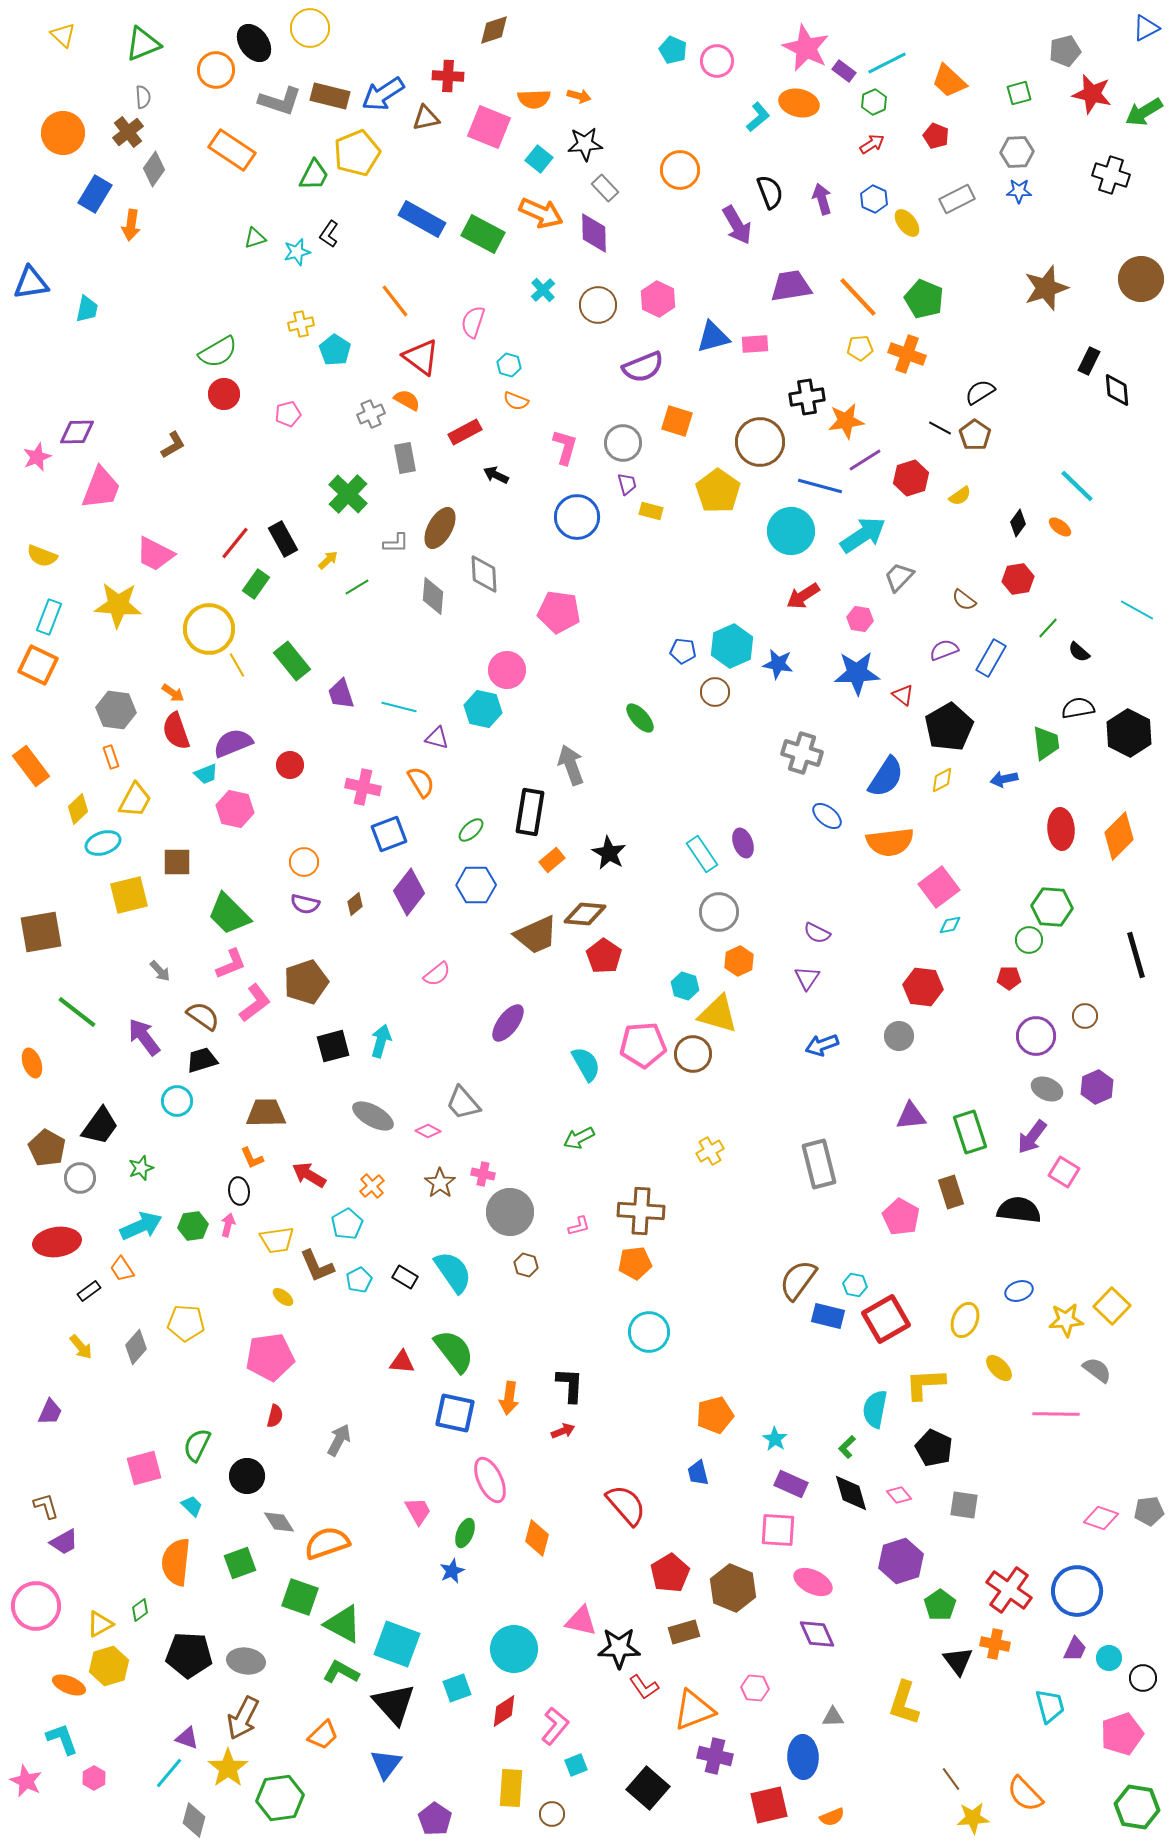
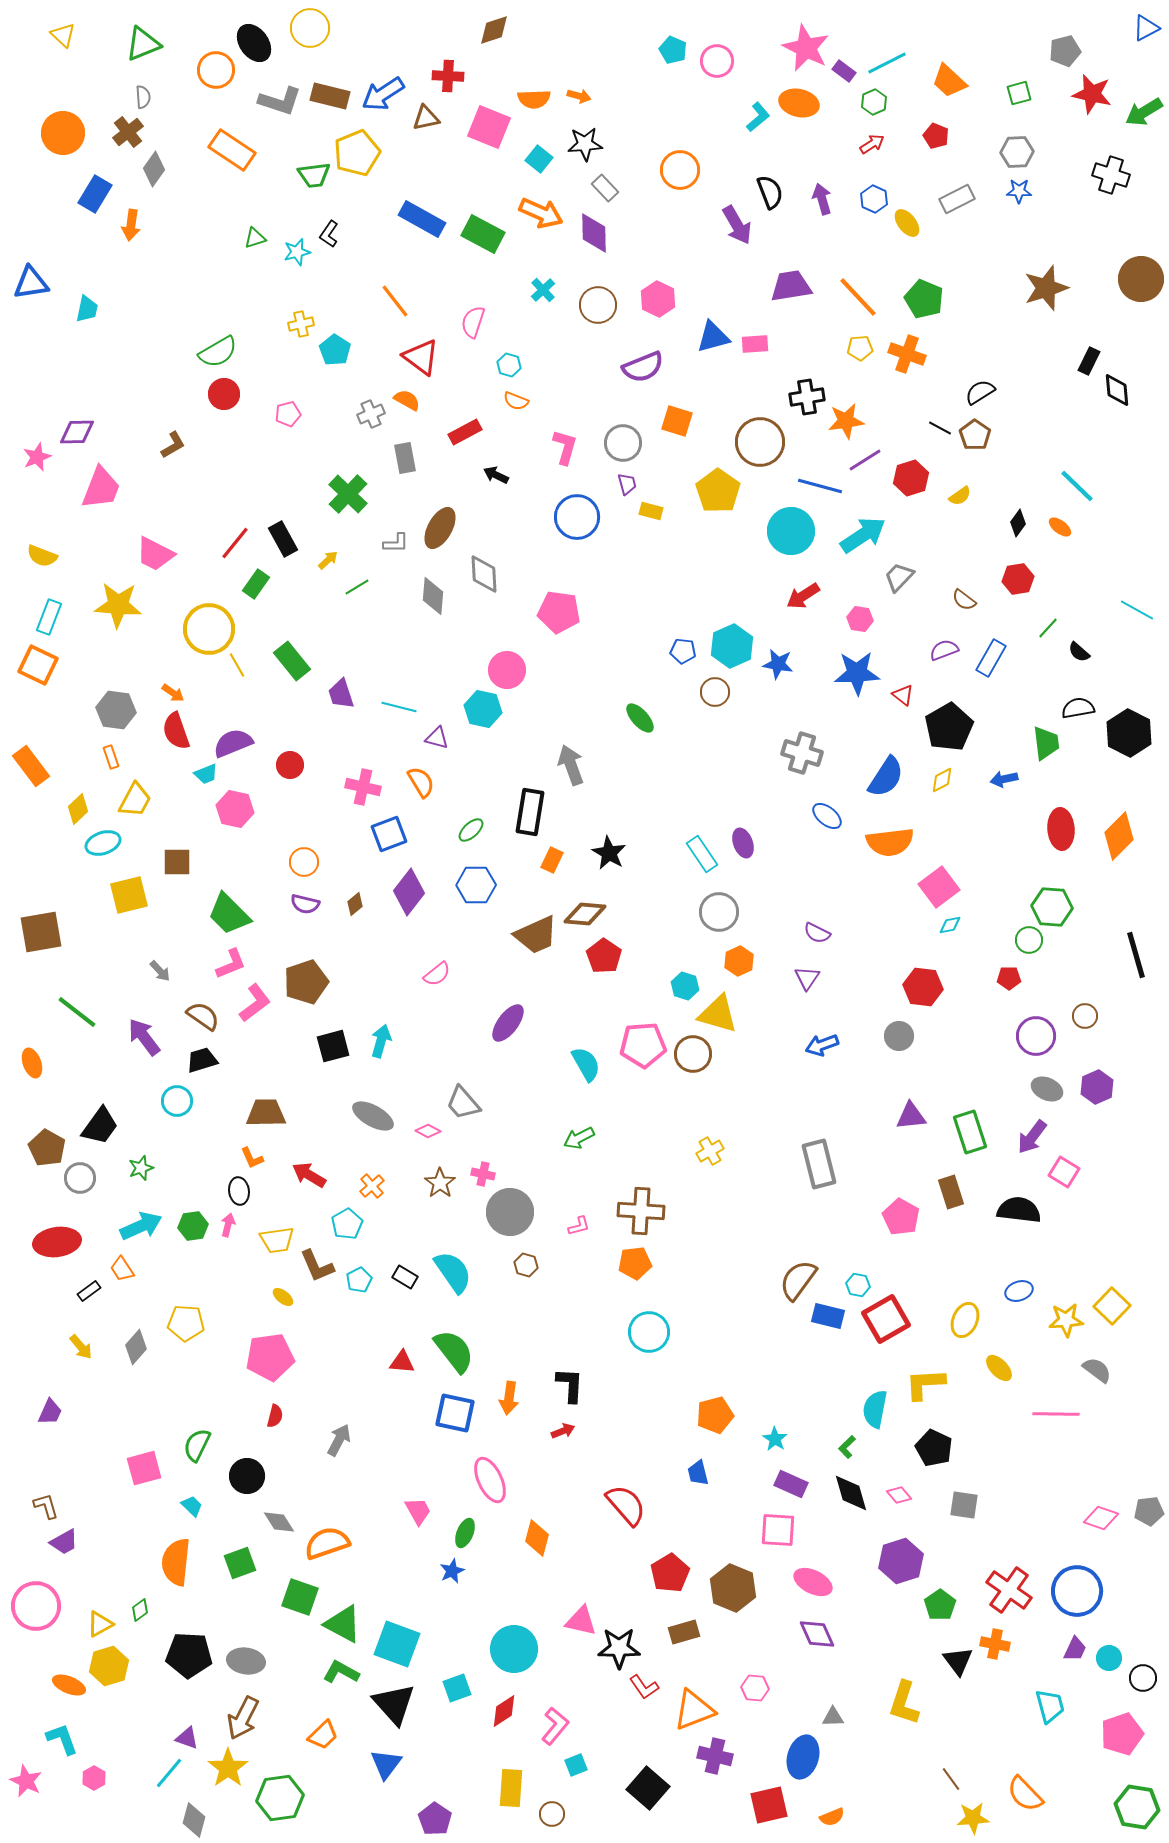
green trapezoid at (314, 175): rotated 56 degrees clockwise
orange rectangle at (552, 860): rotated 25 degrees counterclockwise
cyan hexagon at (855, 1285): moved 3 px right
blue ellipse at (803, 1757): rotated 18 degrees clockwise
